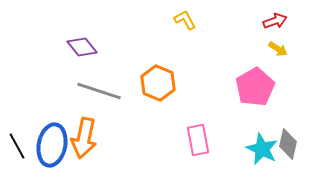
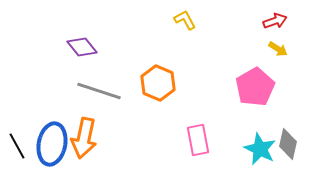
blue ellipse: moved 1 px up
cyan star: moved 2 px left
